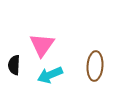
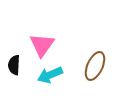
brown ellipse: rotated 20 degrees clockwise
